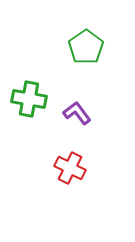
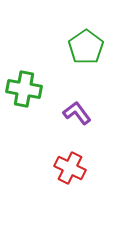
green cross: moved 5 px left, 10 px up
